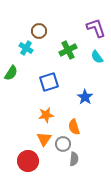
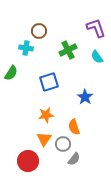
cyan cross: rotated 24 degrees counterclockwise
gray semicircle: rotated 32 degrees clockwise
